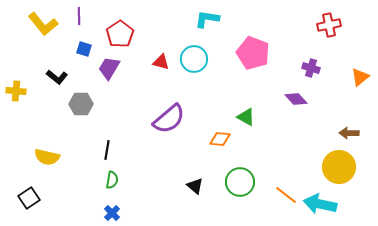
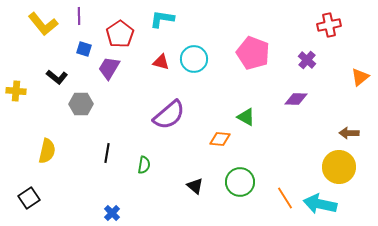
cyan L-shape: moved 45 px left
purple cross: moved 4 px left, 8 px up; rotated 24 degrees clockwise
purple diamond: rotated 45 degrees counterclockwise
purple semicircle: moved 4 px up
black line: moved 3 px down
yellow semicircle: moved 6 px up; rotated 90 degrees counterclockwise
green semicircle: moved 32 px right, 15 px up
orange line: moved 1 px left, 3 px down; rotated 20 degrees clockwise
